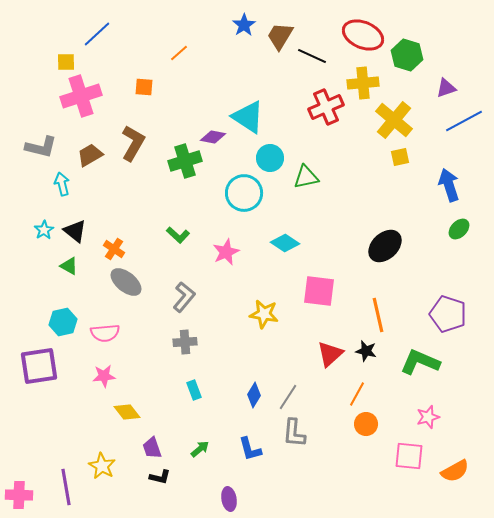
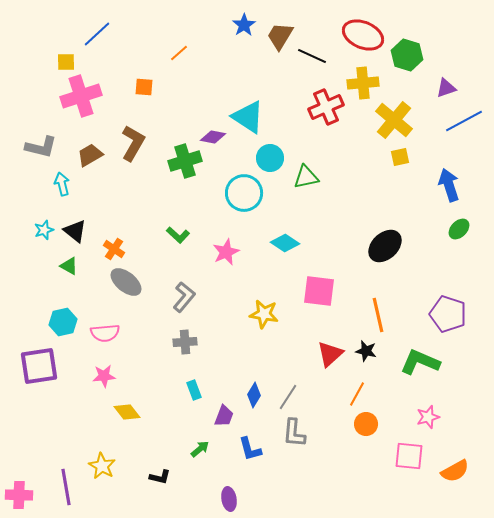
cyan star at (44, 230): rotated 12 degrees clockwise
purple trapezoid at (152, 448): moved 72 px right, 32 px up; rotated 140 degrees counterclockwise
